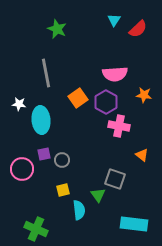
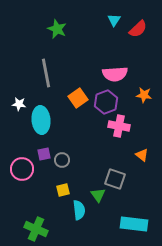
purple hexagon: rotated 10 degrees clockwise
